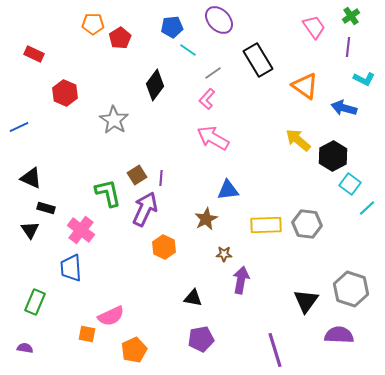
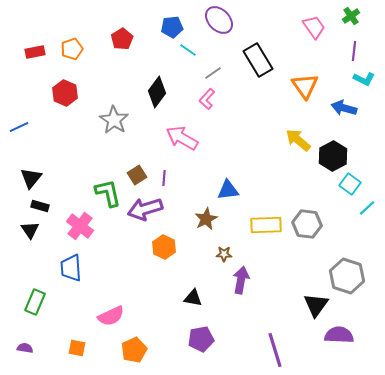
orange pentagon at (93, 24): moved 21 px left, 25 px down; rotated 20 degrees counterclockwise
red pentagon at (120, 38): moved 2 px right, 1 px down
purple line at (348, 47): moved 6 px right, 4 px down
red rectangle at (34, 54): moved 1 px right, 2 px up; rotated 36 degrees counterclockwise
black diamond at (155, 85): moved 2 px right, 7 px down
orange triangle at (305, 86): rotated 20 degrees clockwise
pink arrow at (213, 138): moved 31 px left
black triangle at (31, 178): rotated 45 degrees clockwise
purple line at (161, 178): moved 3 px right
black rectangle at (46, 208): moved 6 px left, 2 px up
purple arrow at (145, 209): rotated 132 degrees counterclockwise
pink cross at (81, 230): moved 1 px left, 4 px up
gray hexagon at (351, 289): moved 4 px left, 13 px up
black triangle at (306, 301): moved 10 px right, 4 px down
orange square at (87, 334): moved 10 px left, 14 px down
